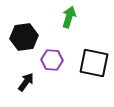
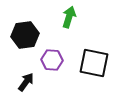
black hexagon: moved 1 px right, 2 px up
